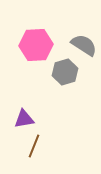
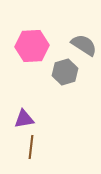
pink hexagon: moved 4 px left, 1 px down
brown line: moved 3 px left, 1 px down; rotated 15 degrees counterclockwise
